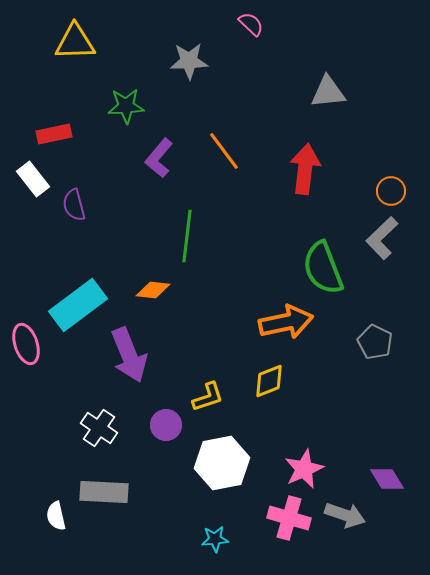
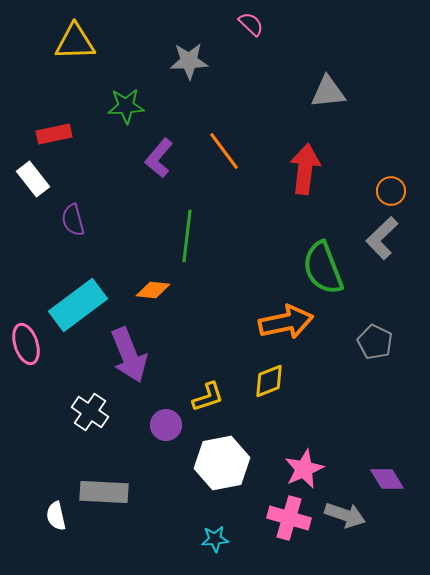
purple semicircle: moved 1 px left, 15 px down
white cross: moved 9 px left, 16 px up
